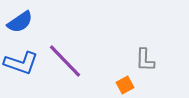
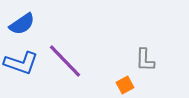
blue semicircle: moved 2 px right, 2 px down
